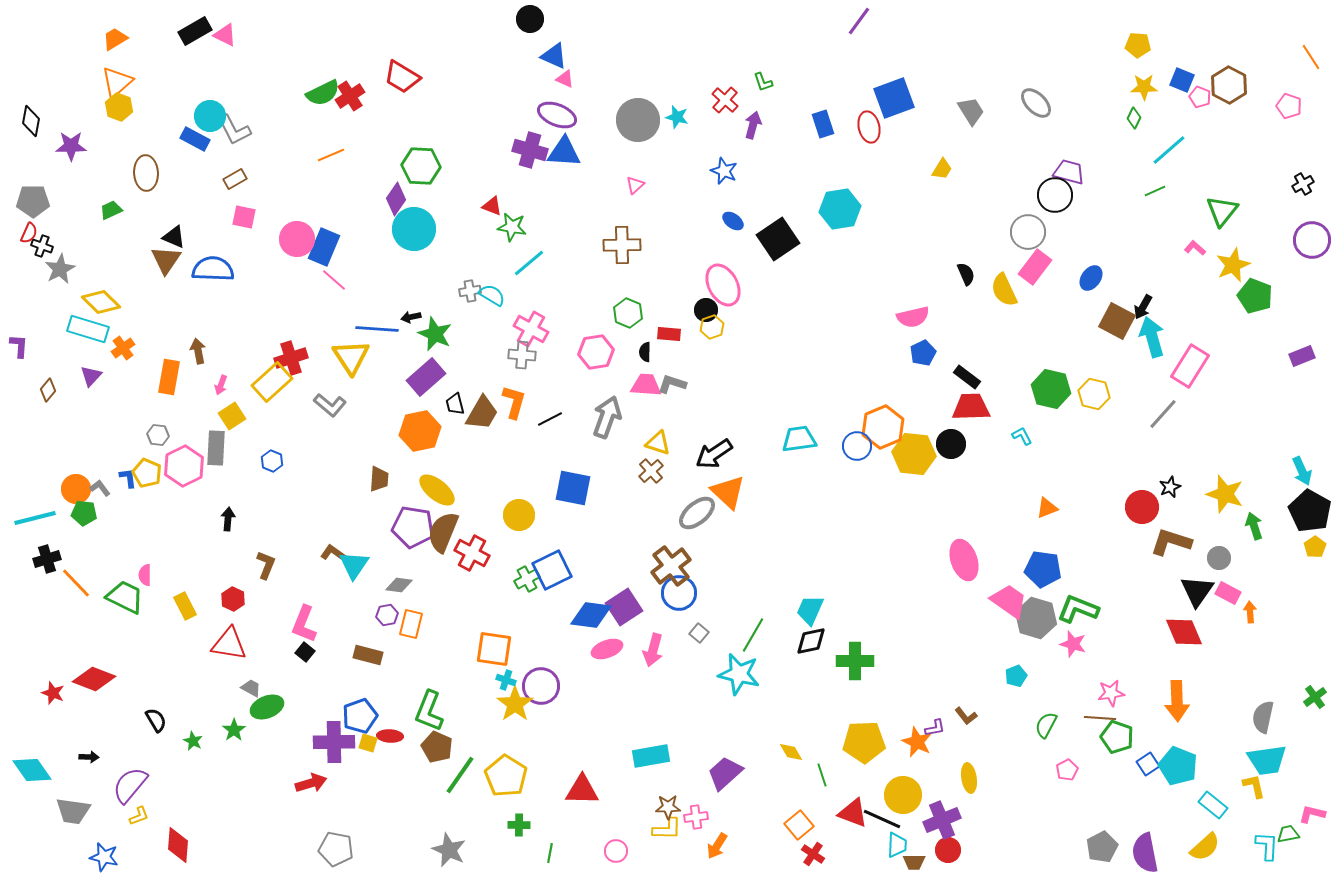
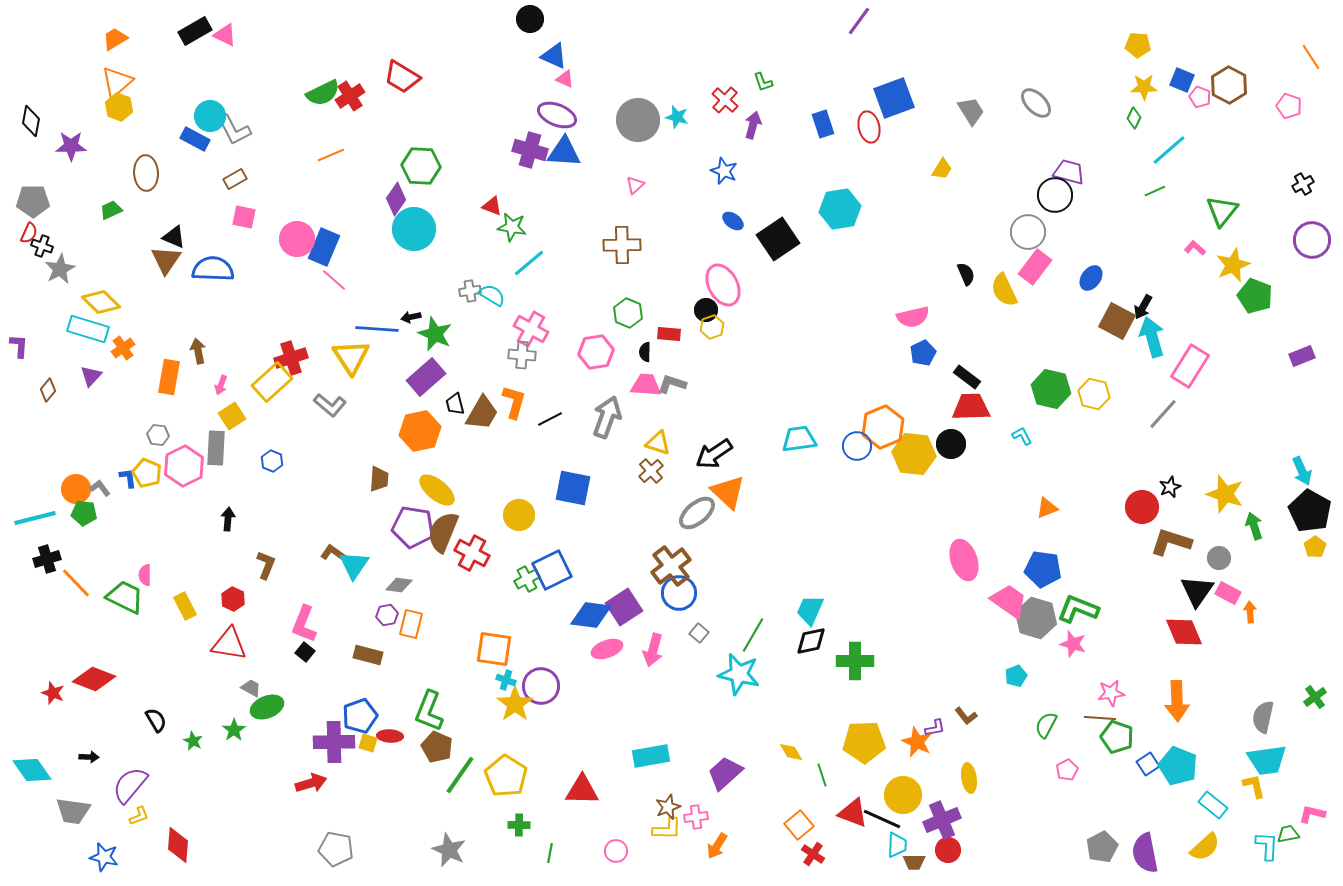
brown star at (668, 807): rotated 20 degrees counterclockwise
